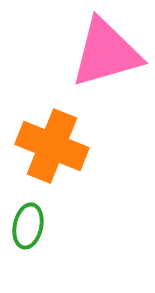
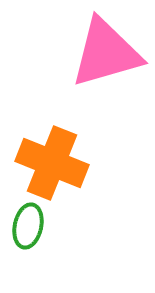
orange cross: moved 17 px down
